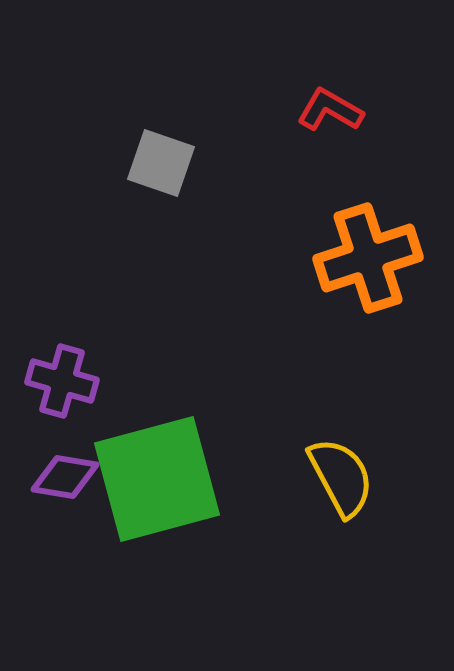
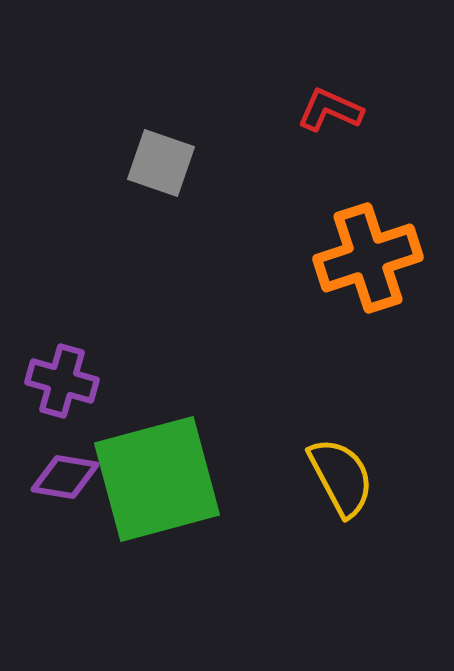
red L-shape: rotated 6 degrees counterclockwise
